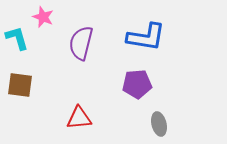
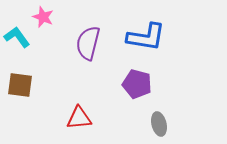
cyan L-shape: moved 1 px up; rotated 20 degrees counterclockwise
purple semicircle: moved 7 px right
purple pentagon: rotated 20 degrees clockwise
